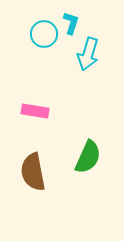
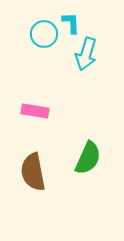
cyan L-shape: rotated 20 degrees counterclockwise
cyan arrow: moved 2 px left
green semicircle: moved 1 px down
